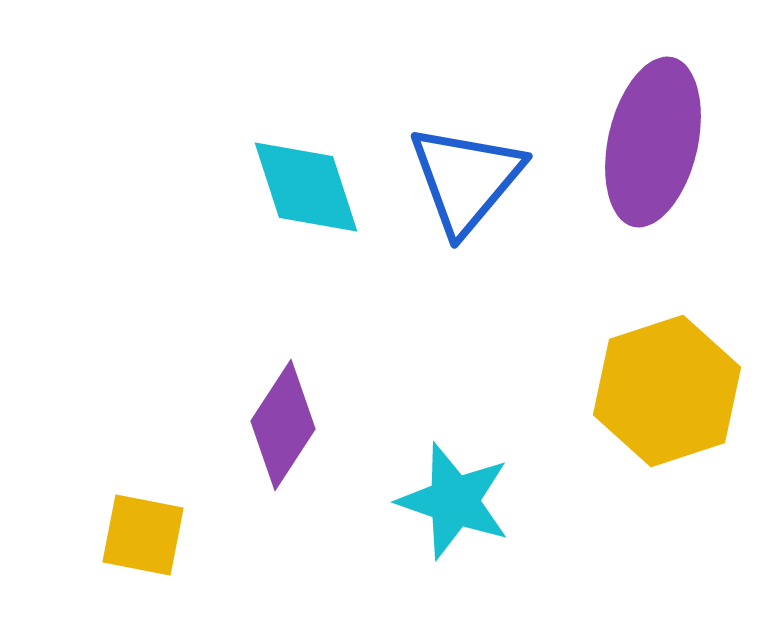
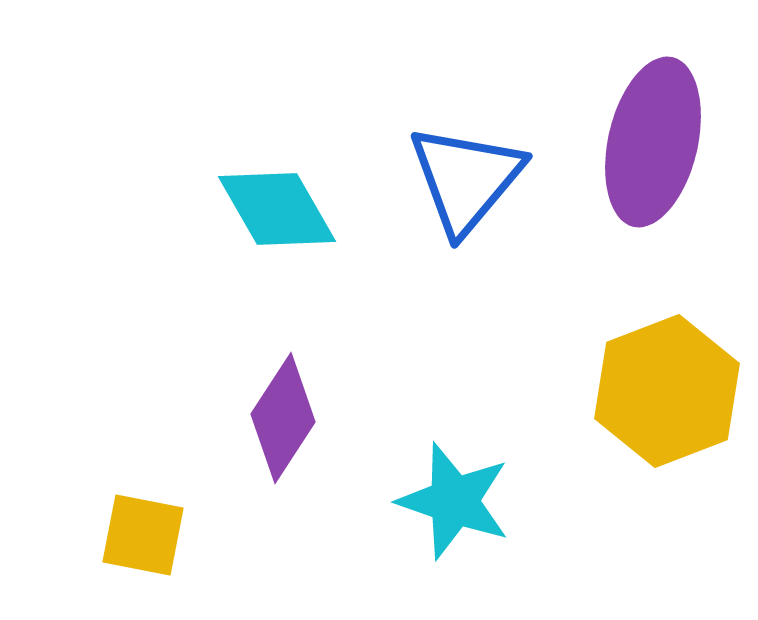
cyan diamond: moved 29 px left, 22 px down; rotated 12 degrees counterclockwise
yellow hexagon: rotated 3 degrees counterclockwise
purple diamond: moved 7 px up
